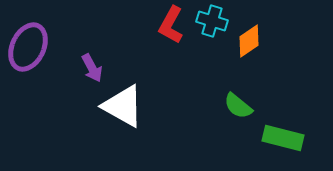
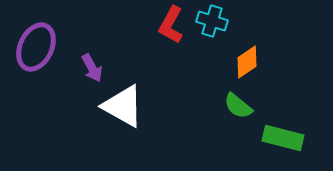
orange diamond: moved 2 px left, 21 px down
purple ellipse: moved 8 px right
